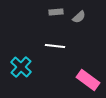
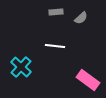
gray semicircle: moved 2 px right, 1 px down
